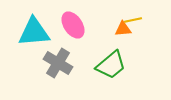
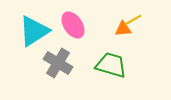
yellow line: rotated 18 degrees counterclockwise
cyan triangle: moved 1 px up; rotated 28 degrees counterclockwise
green trapezoid: rotated 124 degrees counterclockwise
